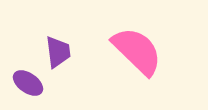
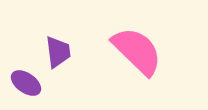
purple ellipse: moved 2 px left
